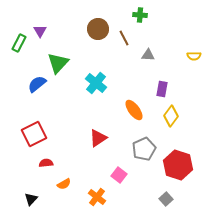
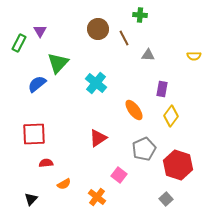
red square: rotated 25 degrees clockwise
